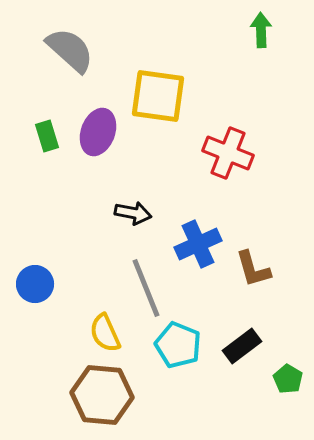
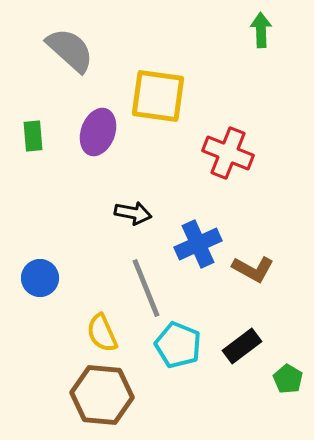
green rectangle: moved 14 px left; rotated 12 degrees clockwise
brown L-shape: rotated 45 degrees counterclockwise
blue circle: moved 5 px right, 6 px up
yellow semicircle: moved 3 px left
